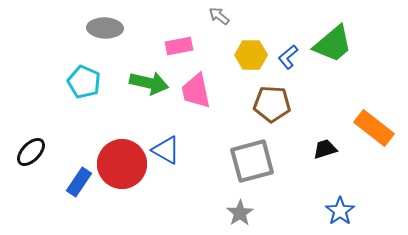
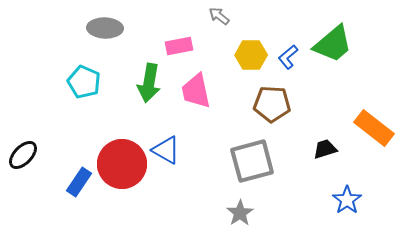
green arrow: rotated 87 degrees clockwise
black ellipse: moved 8 px left, 3 px down
blue star: moved 7 px right, 11 px up
